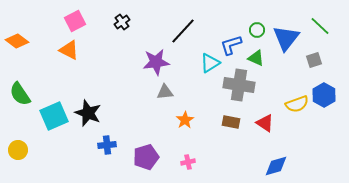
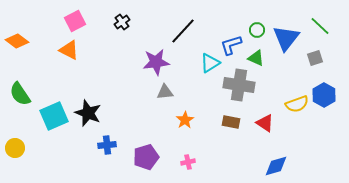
gray square: moved 1 px right, 2 px up
yellow circle: moved 3 px left, 2 px up
